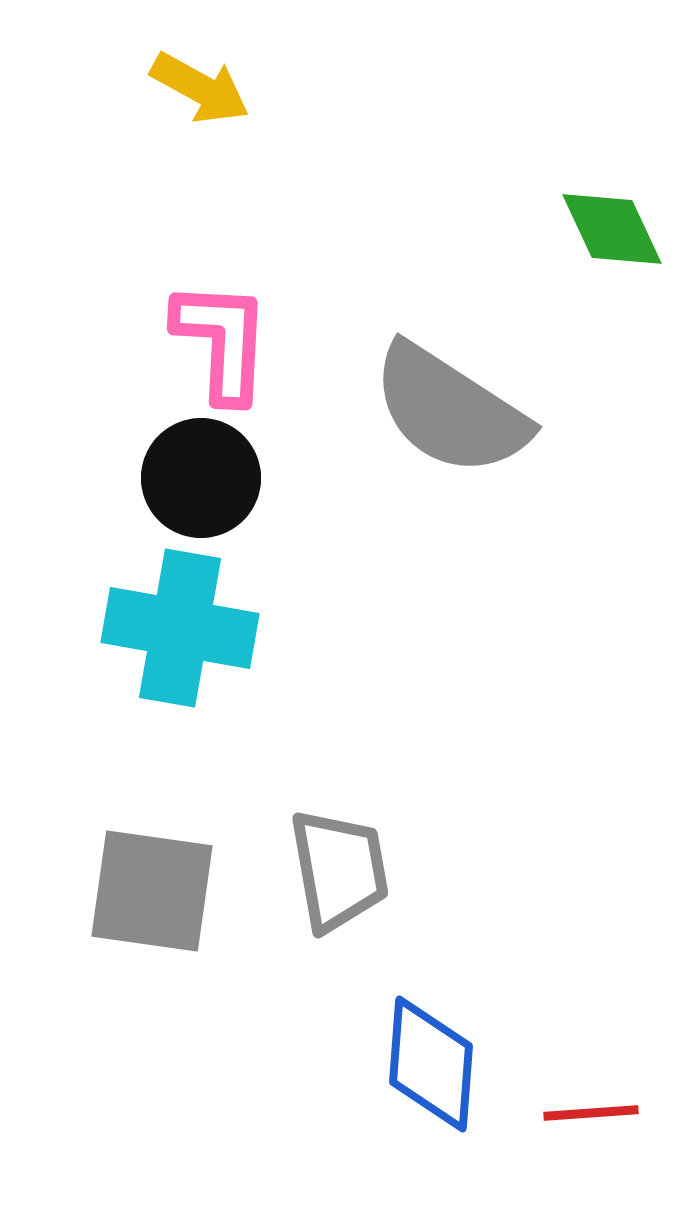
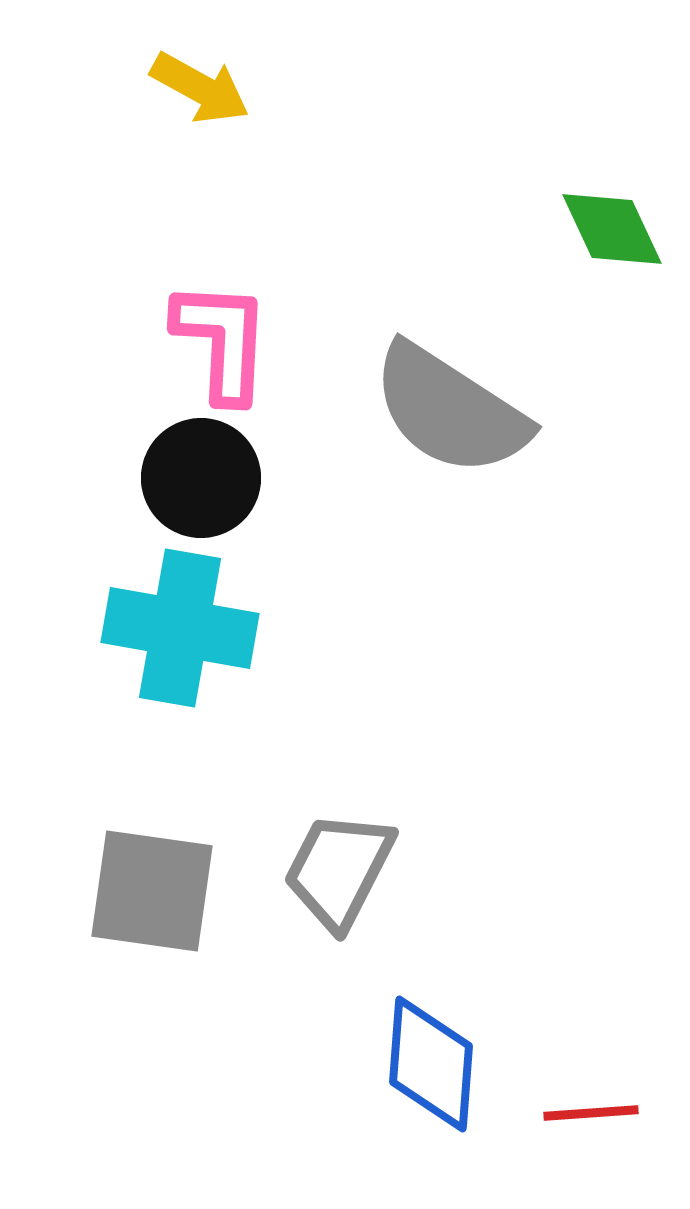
gray trapezoid: rotated 143 degrees counterclockwise
